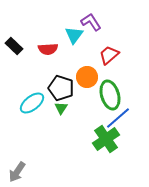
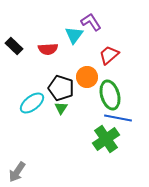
blue line: rotated 52 degrees clockwise
